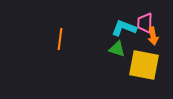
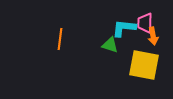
cyan L-shape: rotated 15 degrees counterclockwise
green triangle: moved 7 px left, 4 px up
